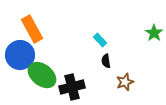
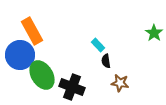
orange rectangle: moved 2 px down
cyan rectangle: moved 2 px left, 5 px down
green ellipse: rotated 20 degrees clockwise
brown star: moved 5 px left, 1 px down; rotated 30 degrees clockwise
black cross: rotated 35 degrees clockwise
